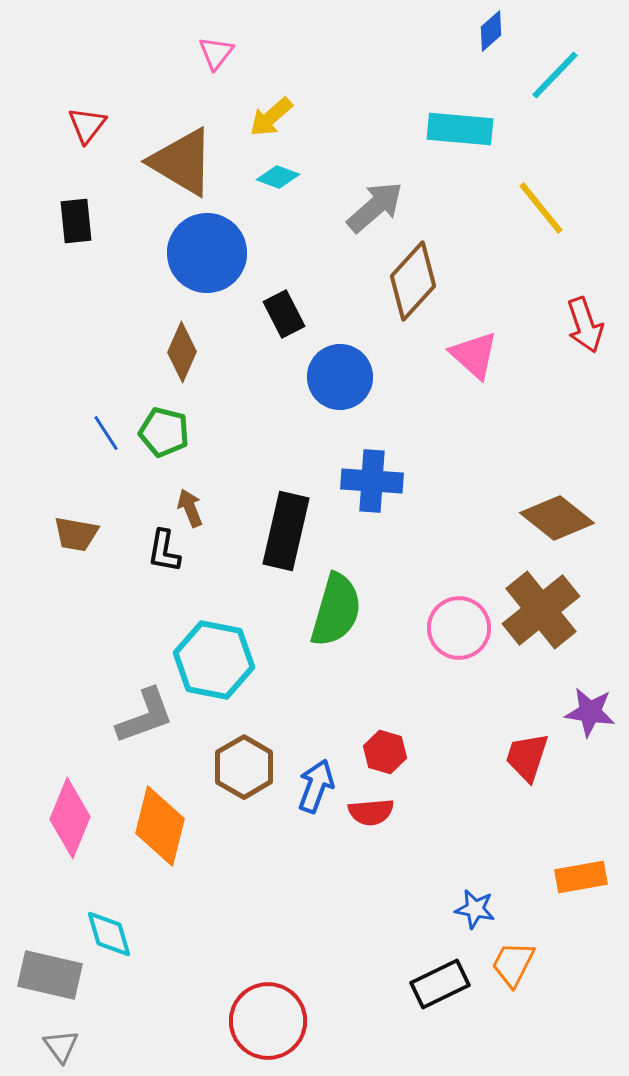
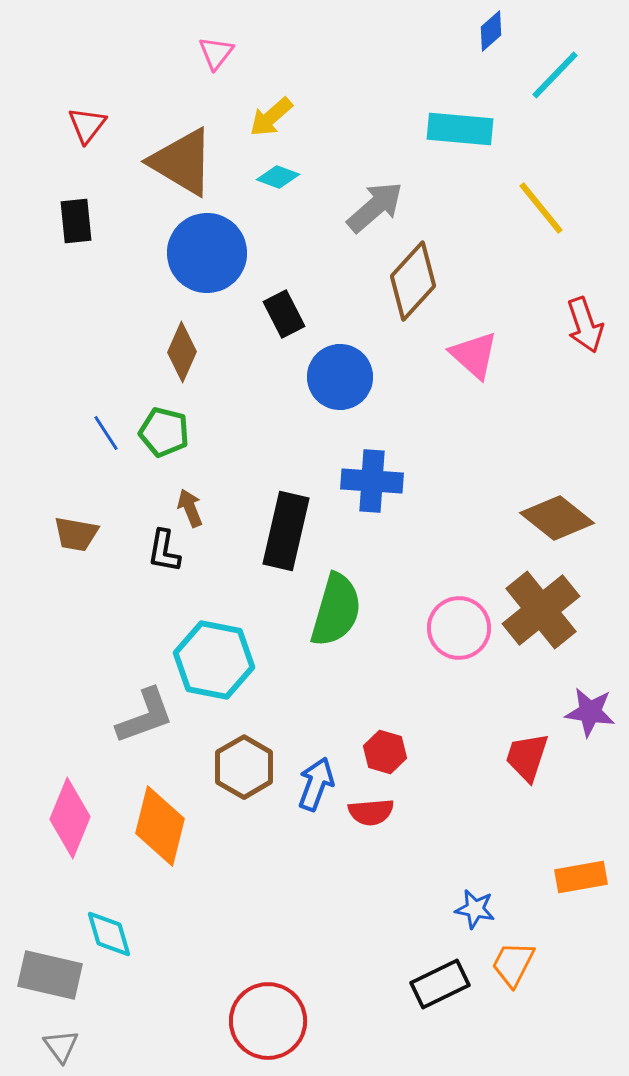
blue arrow at (316, 786): moved 2 px up
